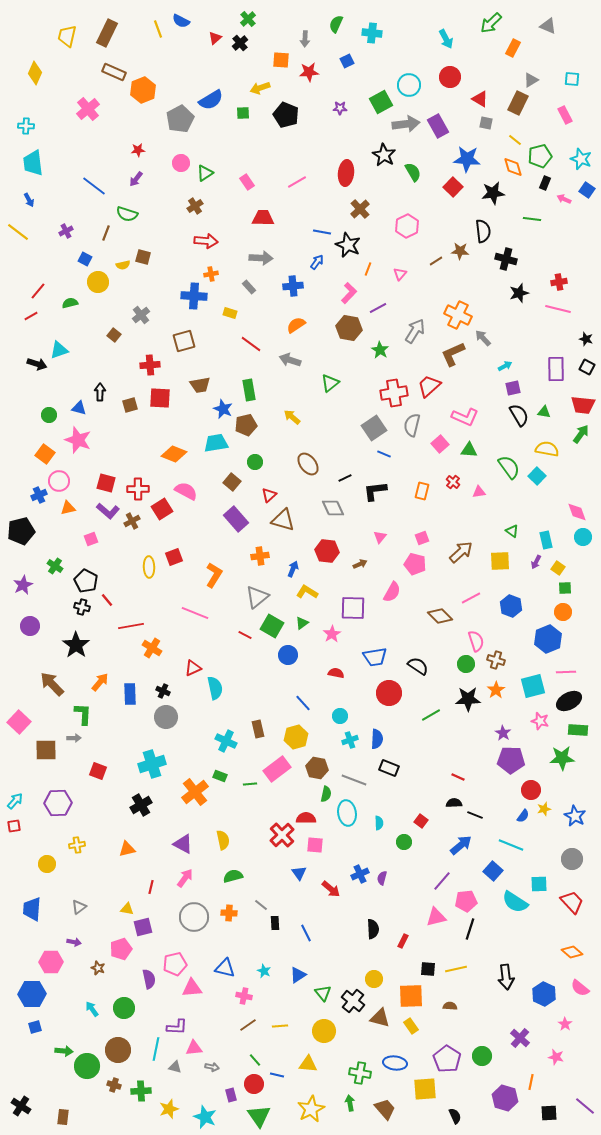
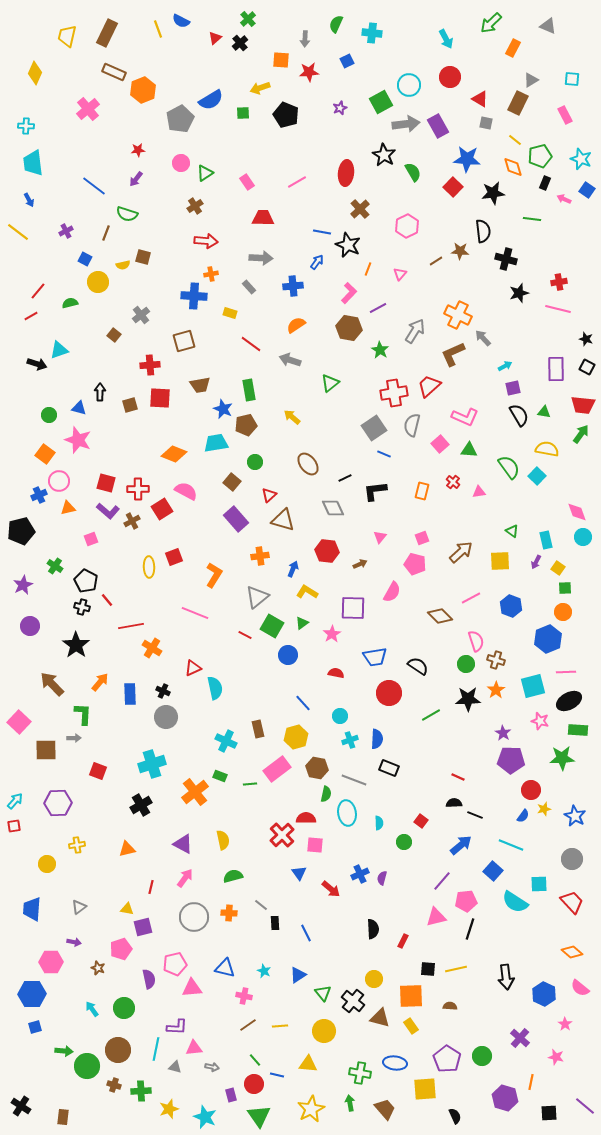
purple star at (340, 108): rotated 24 degrees counterclockwise
